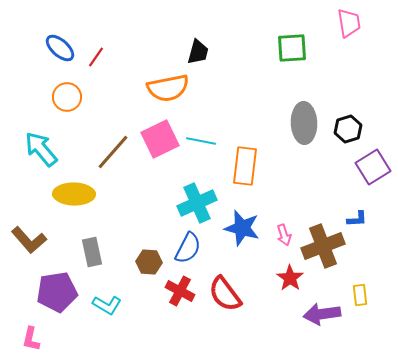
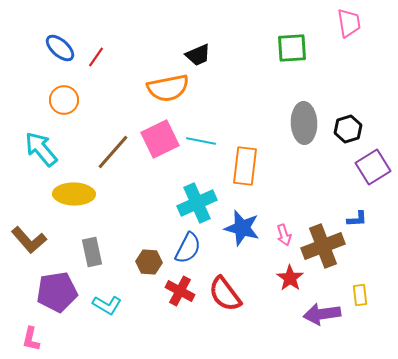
black trapezoid: moved 3 px down; rotated 52 degrees clockwise
orange circle: moved 3 px left, 3 px down
